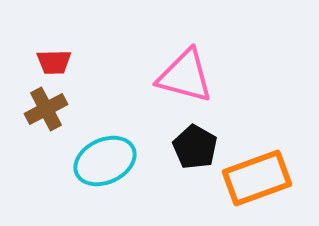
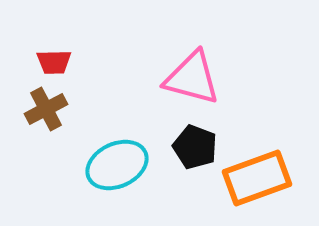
pink triangle: moved 7 px right, 2 px down
black pentagon: rotated 9 degrees counterclockwise
cyan ellipse: moved 12 px right, 4 px down
